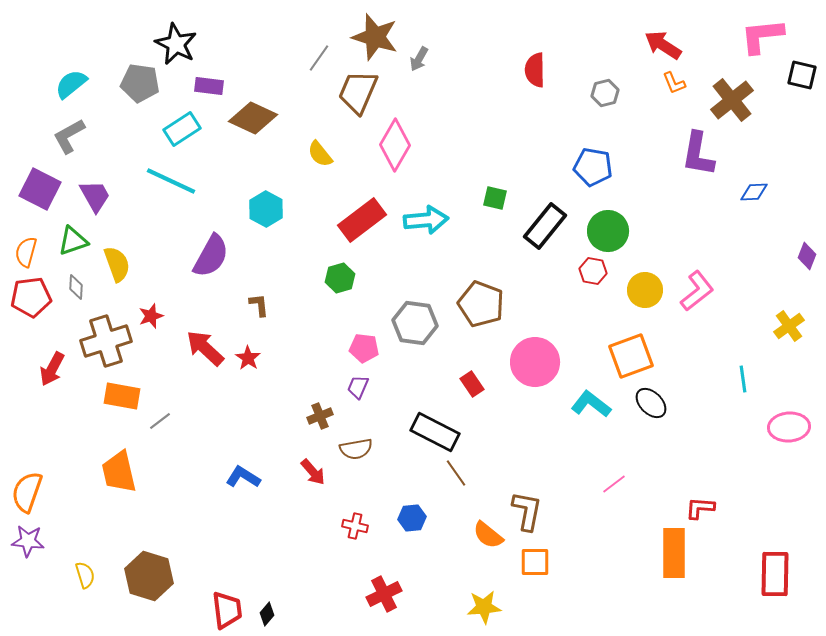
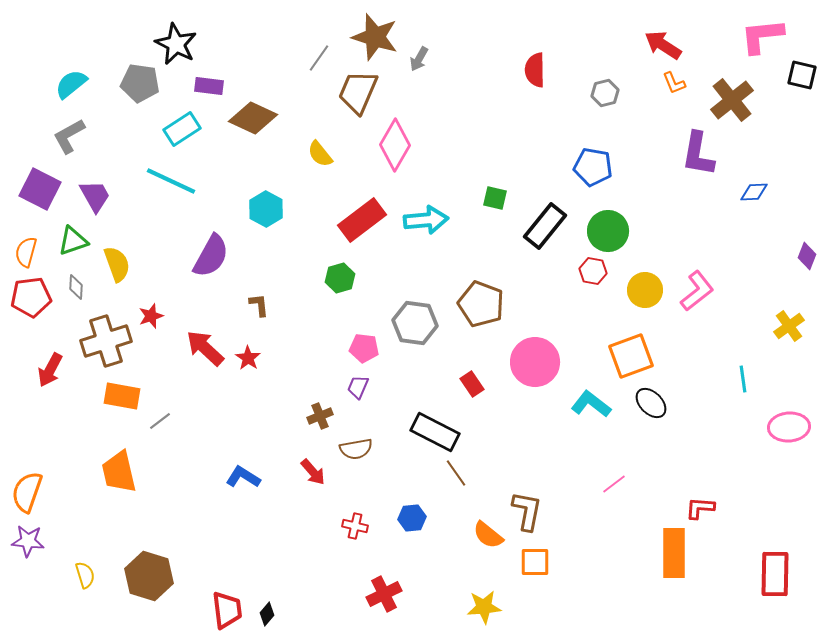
red arrow at (52, 369): moved 2 px left, 1 px down
